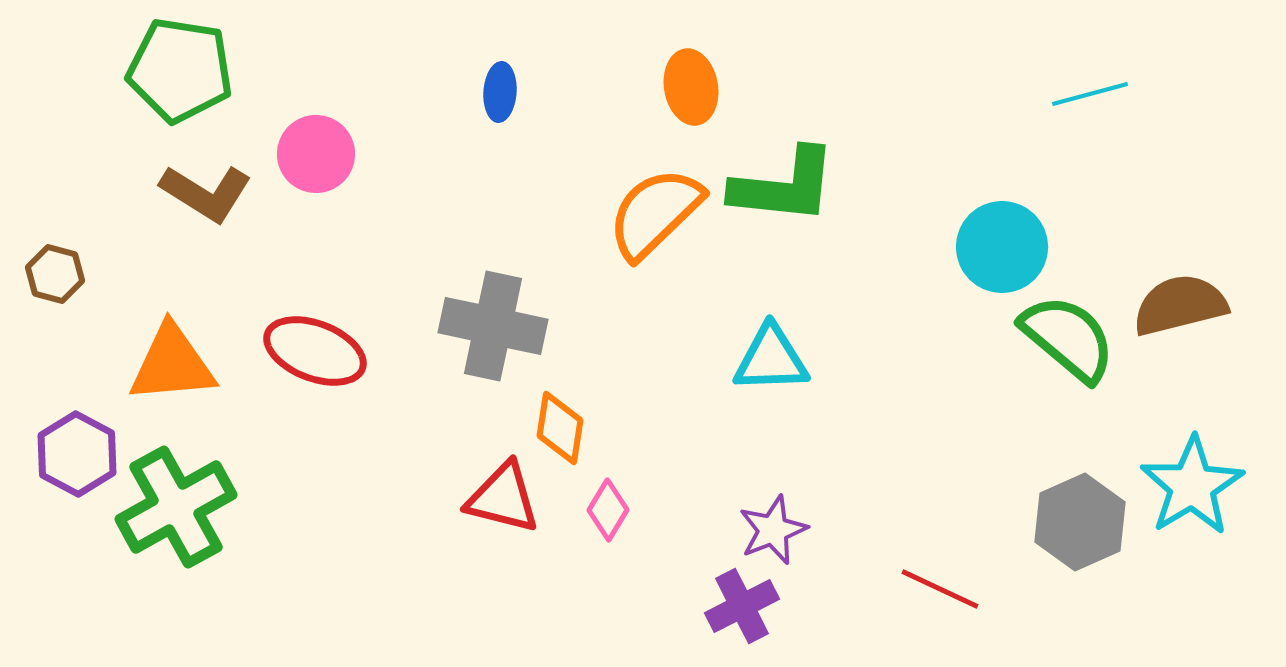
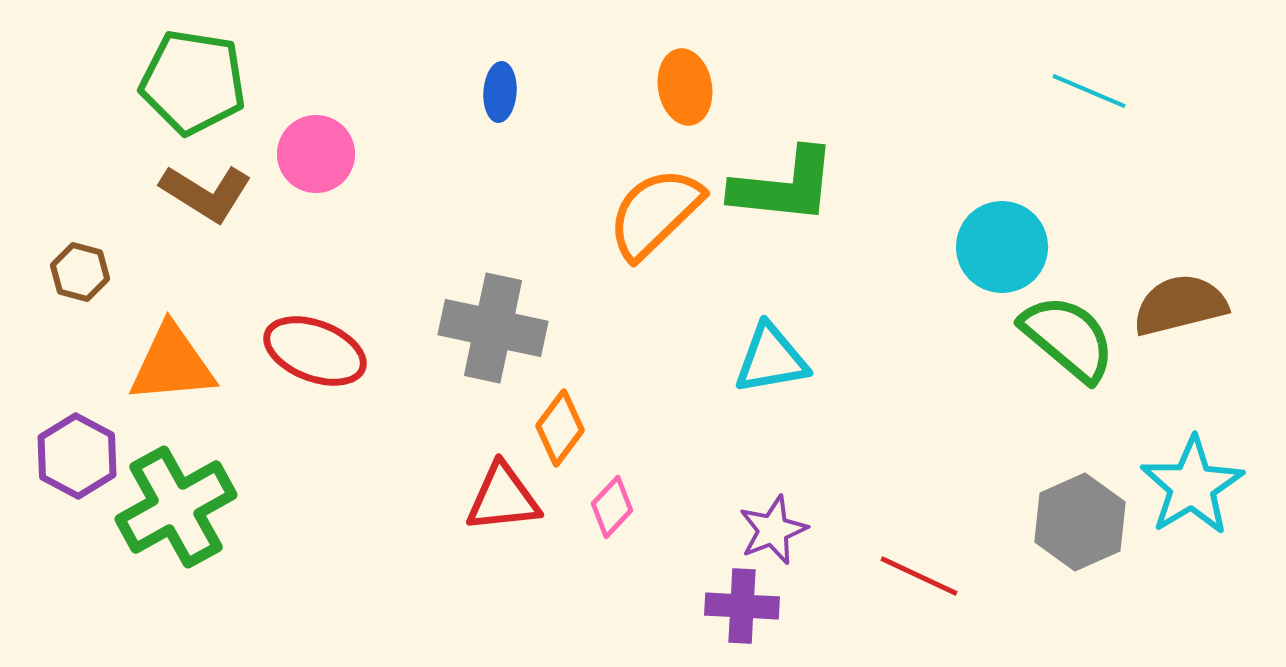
green pentagon: moved 13 px right, 12 px down
orange ellipse: moved 6 px left
cyan line: moved 1 px left, 3 px up; rotated 38 degrees clockwise
brown hexagon: moved 25 px right, 2 px up
gray cross: moved 2 px down
cyan triangle: rotated 8 degrees counterclockwise
orange diamond: rotated 28 degrees clockwise
purple hexagon: moved 2 px down
red triangle: rotated 20 degrees counterclockwise
pink diamond: moved 4 px right, 3 px up; rotated 12 degrees clockwise
red line: moved 21 px left, 13 px up
purple cross: rotated 30 degrees clockwise
